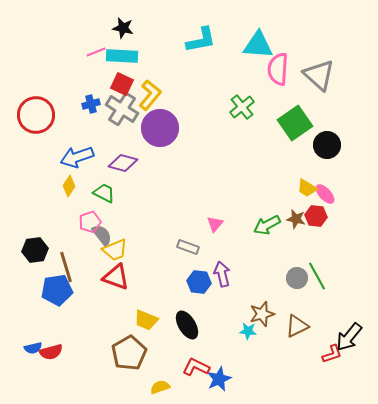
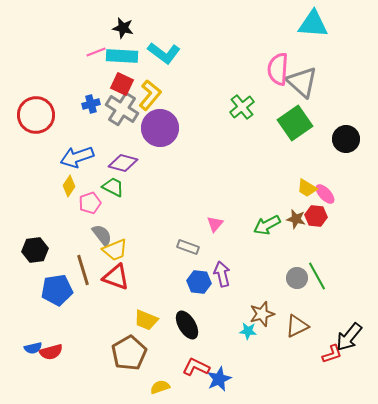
cyan L-shape at (201, 40): moved 37 px left, 13 px down; rotated 48 degrees clockwise
cyan triangle at (258, 45): moved 55 px right, 21 px up
gray triangle at (319, 75): moved 17 px left, 7 px down
black circle at (327, 145): moved 19 px right, 6 px up
green trapezoid at (104, 193): moved 9 px right, 6 px up
pink pentagon at (90, 222): moved 19 px up
brown line at (66, 267): moved 17 px right, 3 px down
